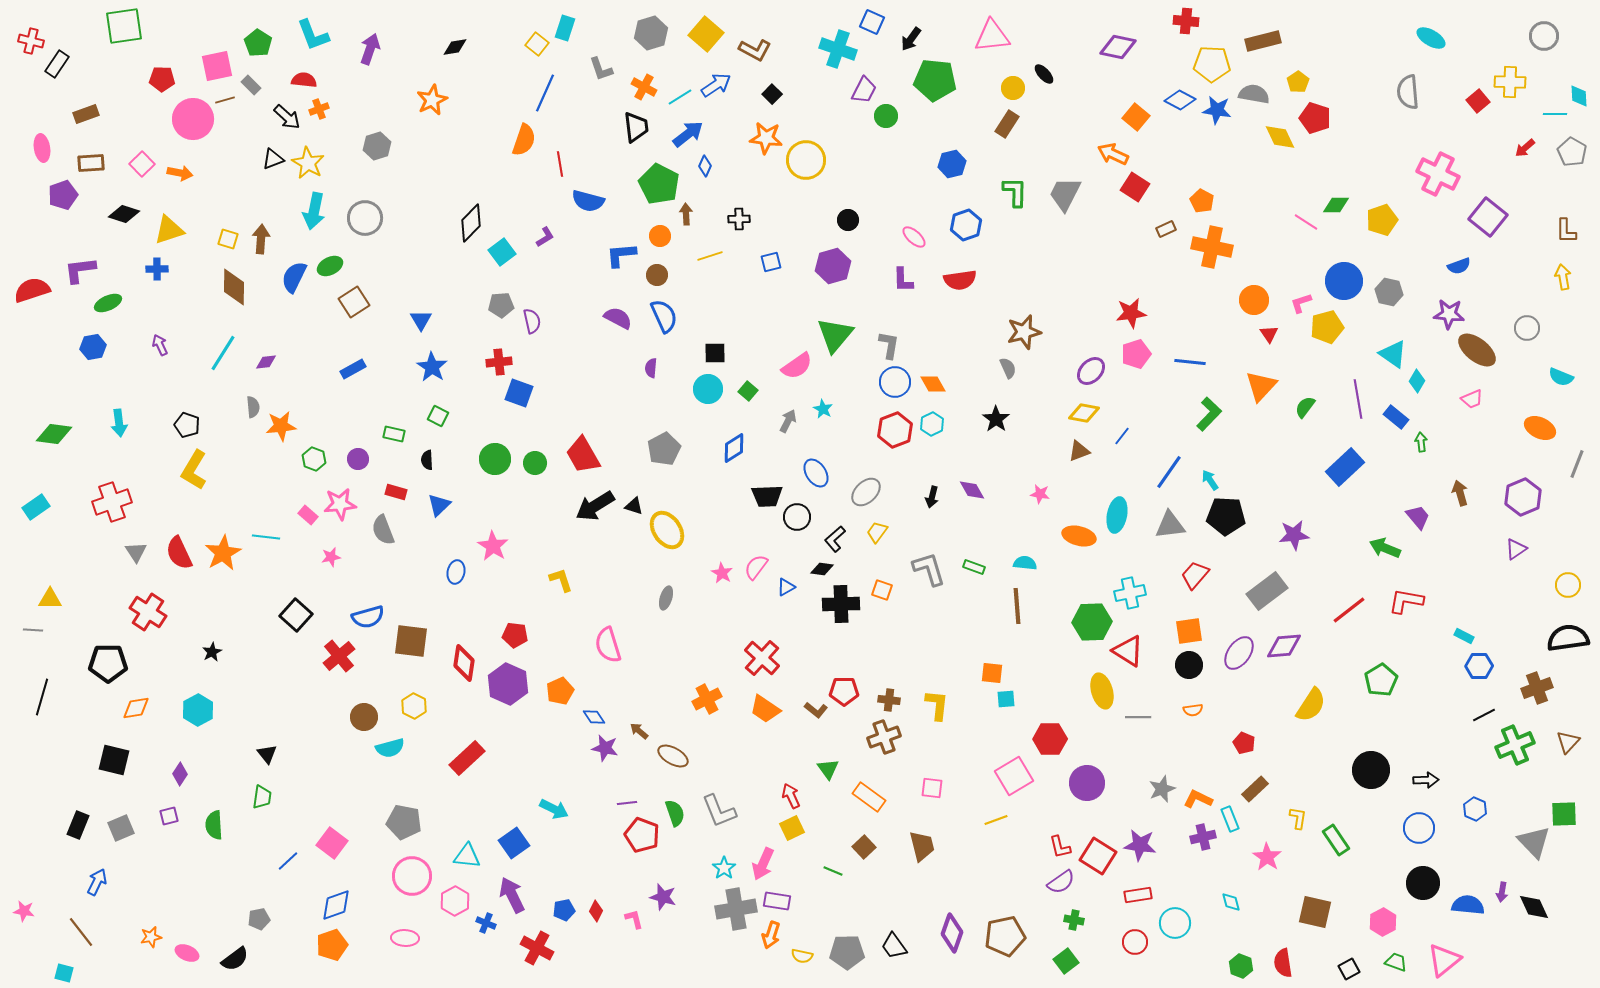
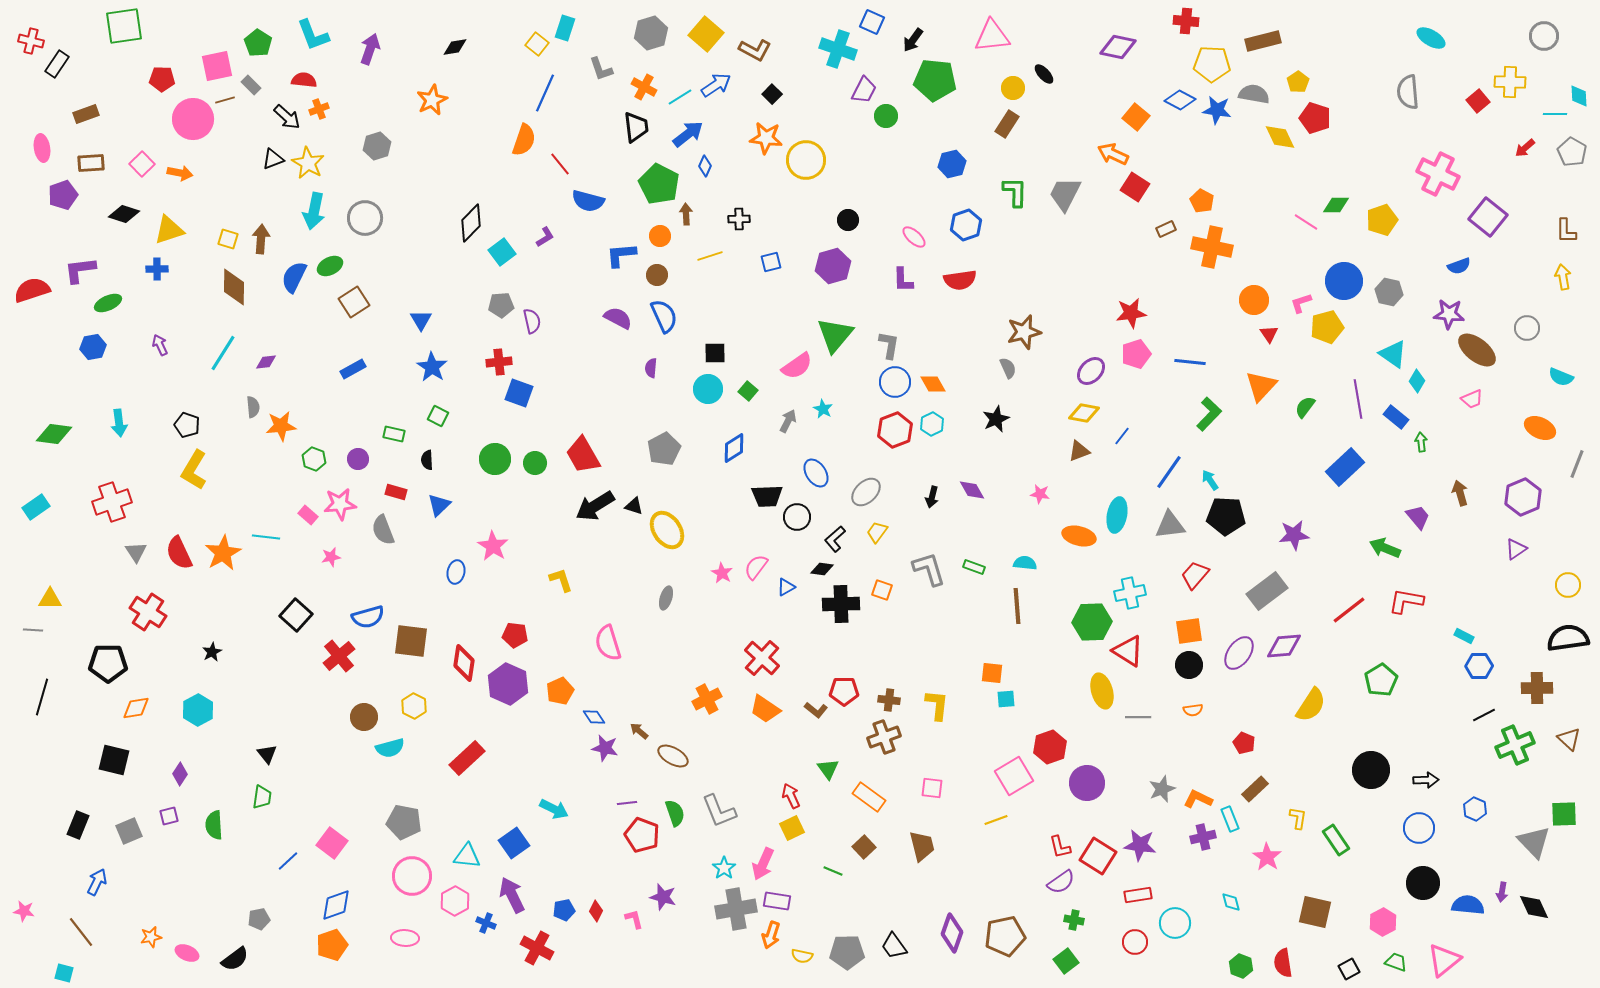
black arrow at (911, 39): moved 2 px right, 1 px down
red line at (560, 164): rotated 30 degrees counterclockwise
black star at (996, 419): rotated 12 degrees clockwise
pink semicircle at (608, 645): moved 2 px up
brown cross at (1537, 688): rotated 20 degrees clockwise
red hexagon at (1050, 739): moved 8 px down; rotated 20 degrees counterclockwise
brown triangle at (1568, 742): moved 1 px right, 3 px up; rotated 30 degrees counterclockwise
gray square at (121, 828): moved 8 px right, 3 px down
